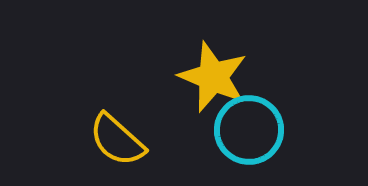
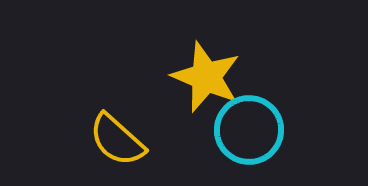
yellow star: moved 7 px left
